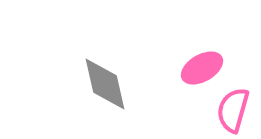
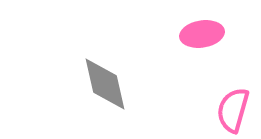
pink ellipse: moved 34 px up; rotated 21 degrees clockwise
